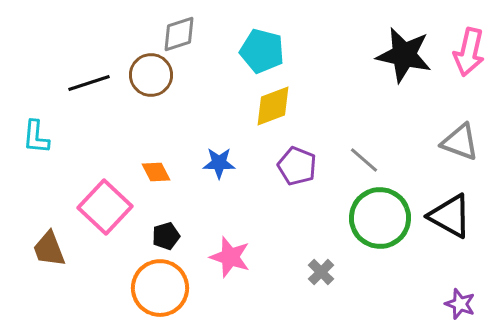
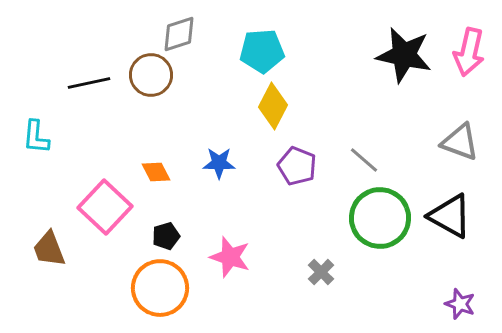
cyan pentagon: rotated 18 degrees counterclockwise
black line: rotated 6 degrees clockwise
yellow diamond: rotated 42 degrees counterclockwise
